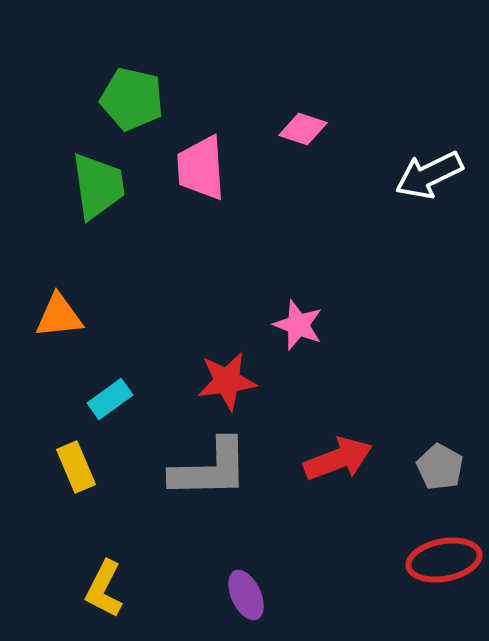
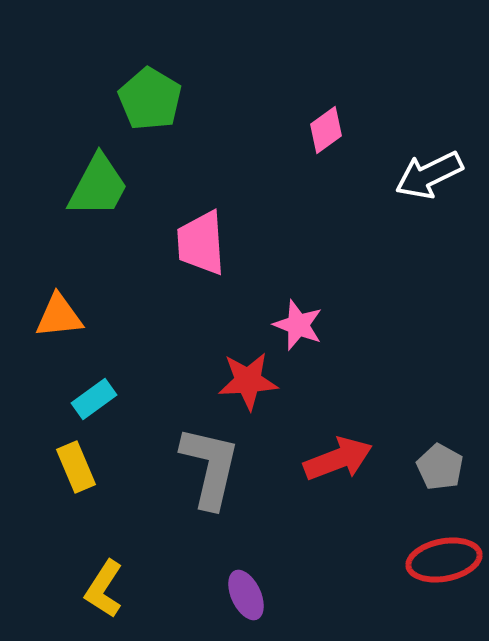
green pentagon: moved 18 px right; rotated 18 degrees clockwise
pink diamond: moved 23 px right, 1 px down; rotated 54 degrees counterclockwise
pink trapezoid: moved 75 px down
green trapezoid: rotated 36 degrees clockwise
red star: moved 21 px right; rotated 4 degrees clockwise
cyan rectangle: moved 16 px left
gray L-shape: moved 2 px up; rotated 76 degrees counterclockwise
yellow L-shape: rotated 6 degrees clockwise
